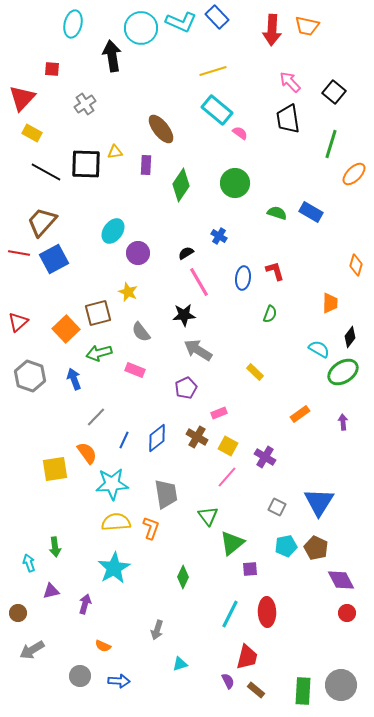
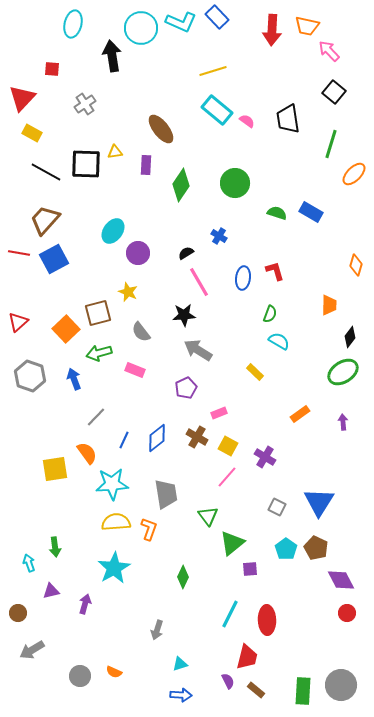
pink arrow at (290, 82): moved 39 px right, 31 px up
pink semicircle at (240, 133): moved 7 px right, 12 px up
brown trapezoid at (42, 222): moved 3 px right, 2 px up
orange trapezoid at (330, 303): moved 1 px left, 2 px down
cyan semicircle at (319, 349): moved 40 px left, 8 px up
orange L-shape at (151, 528): moved 2 px left, 1 px down
cyan pentagon at (286, 546): moved 3 px down; rotated 25 degrees counterclockwise
red ellipse at (267, 612): moved 8 px down
orange semicircle at (103, 646): moved 11 px right, 26 px down
blue arrow at (119, 681): moved 62 px right, 14 px down
